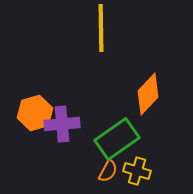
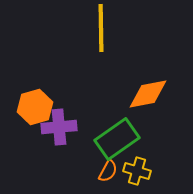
orange diamond: rotated 36 degrees clockwise
orange hexagon: moved 6 px up
purple cross: moved 3 px left, 3 px down
